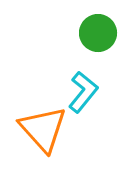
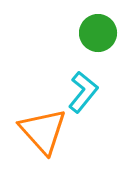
orange triangle: moved 2 px down
